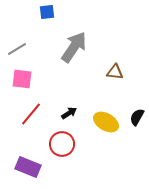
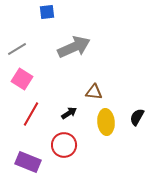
gray arrow: rotated 32 degrees clockwise
brown triangle: moved 21 px left, 20 px down
pink square: rotated 25 degrees clockwise
red line: rotated 10 degrees counterclockwise
yellow ellipse: rotated 55 degrees clockwise
red circle: moved 2 px right, 1 px down
purple rectangle: moved 5 px up
